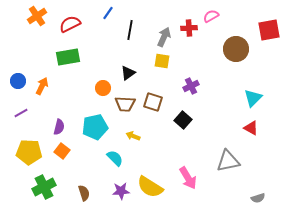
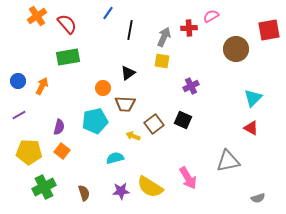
red semicircle: moved 3 px left; rotated 75 degrees clockwise
brown square: moved 1 px right, 22 px down; rotated 36 degrees clockwise
purple line: moved 2 px left, 2 px down
black square: rotated 18 degrees counterclockwise
cyan pentagon: moved 6 px up
cyan semicircle: rotated 60 degrees counterclockwise
